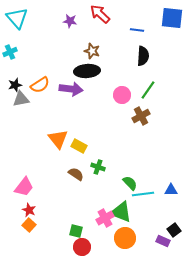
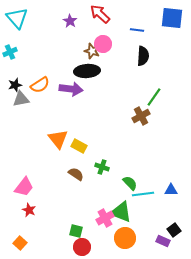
purple star: rotated 24 degrees clockwise
green line: moved 6 px right, 7 px down
pink circle: moved 19 px left, 51 px up
green cross: moved 4 px right
orange square: moved 9 px left, 18 px down
